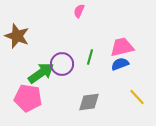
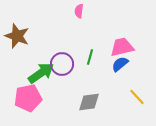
pink semicircle: rotated 16 degrees counterclockwise
blue semicircle: rotated 18 degrees counterclockwise
pink pentagon: rotated 20 degrees counterclockwise
